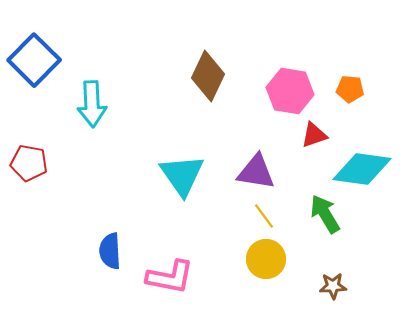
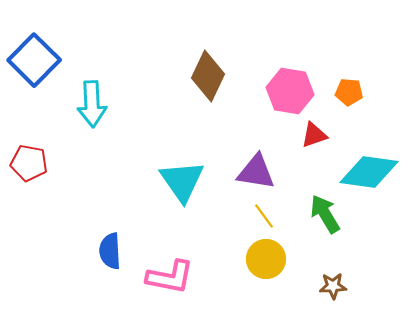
orange pentagon: moved 1 px left, 3 px down
cyan diamond: moved 7 px right, 3 px down
cyan triangle: moved 6 px down
